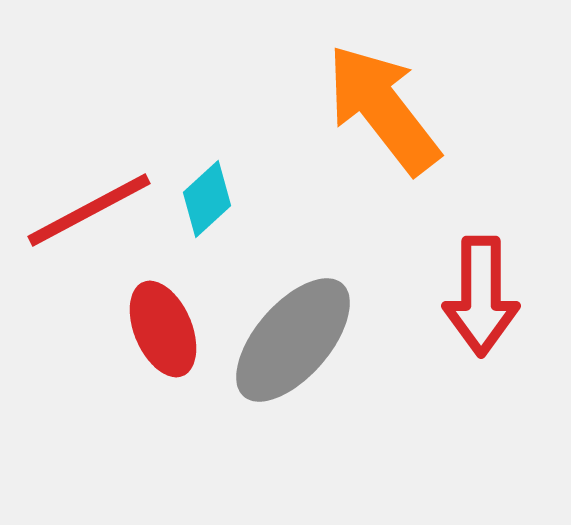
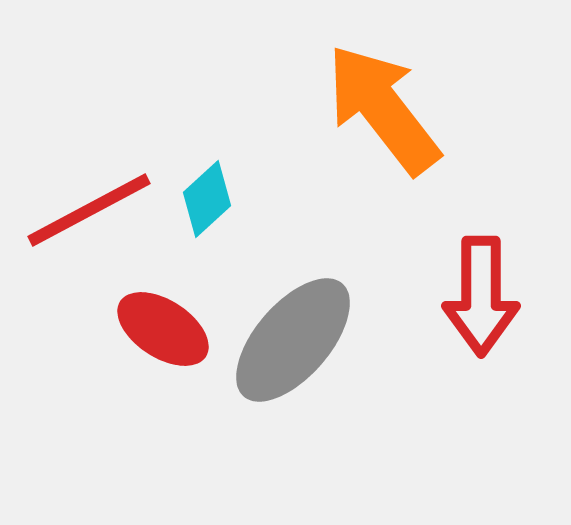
red ellipse: rotated 34 degrees counterclockwise
